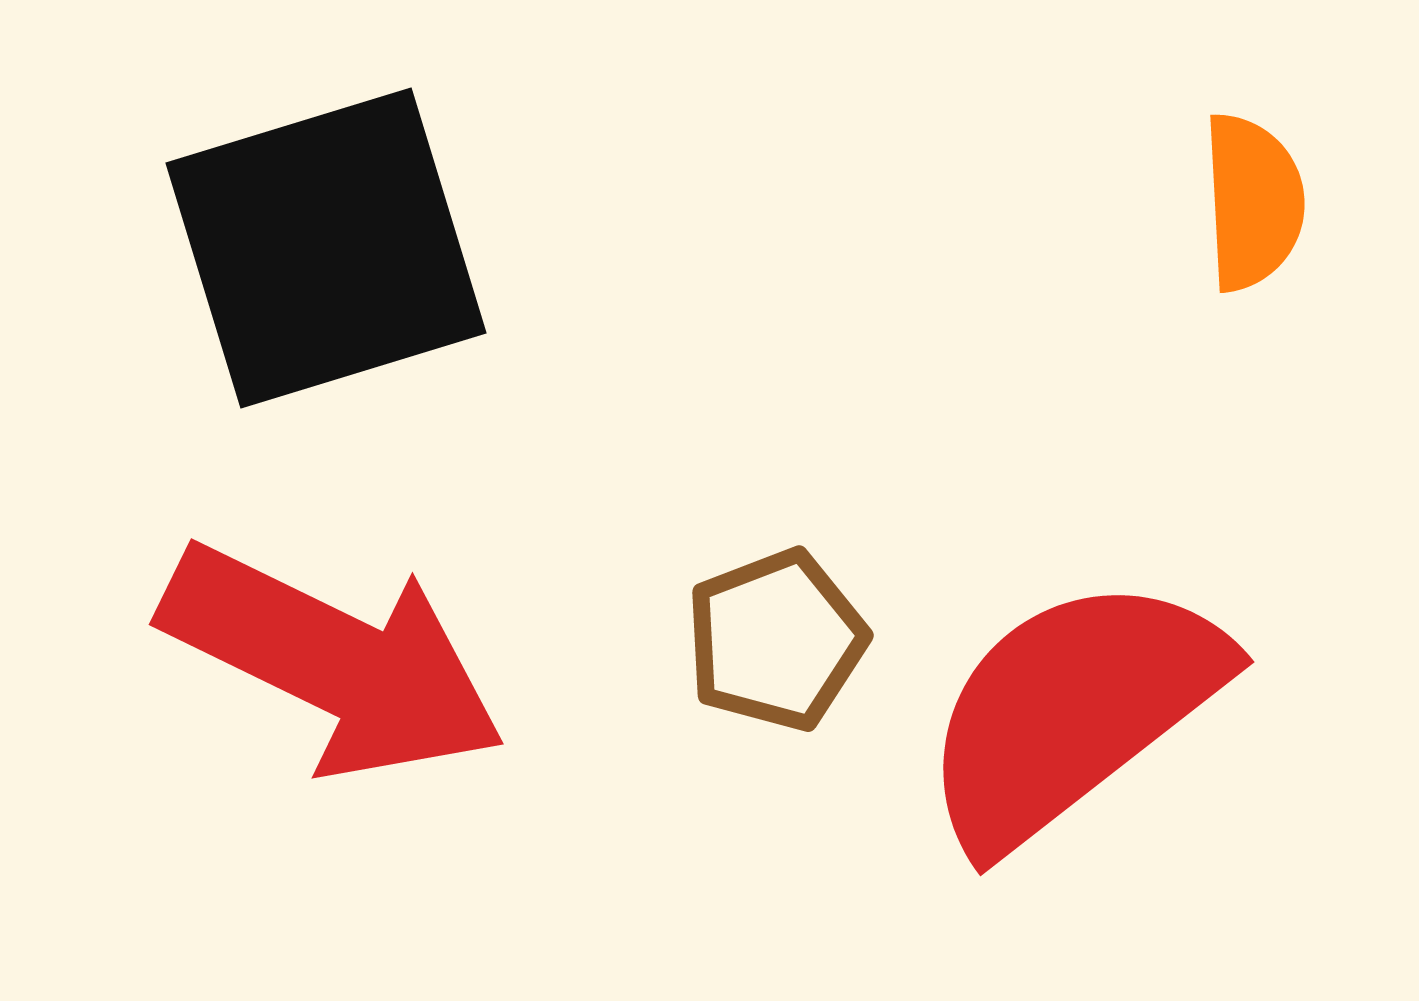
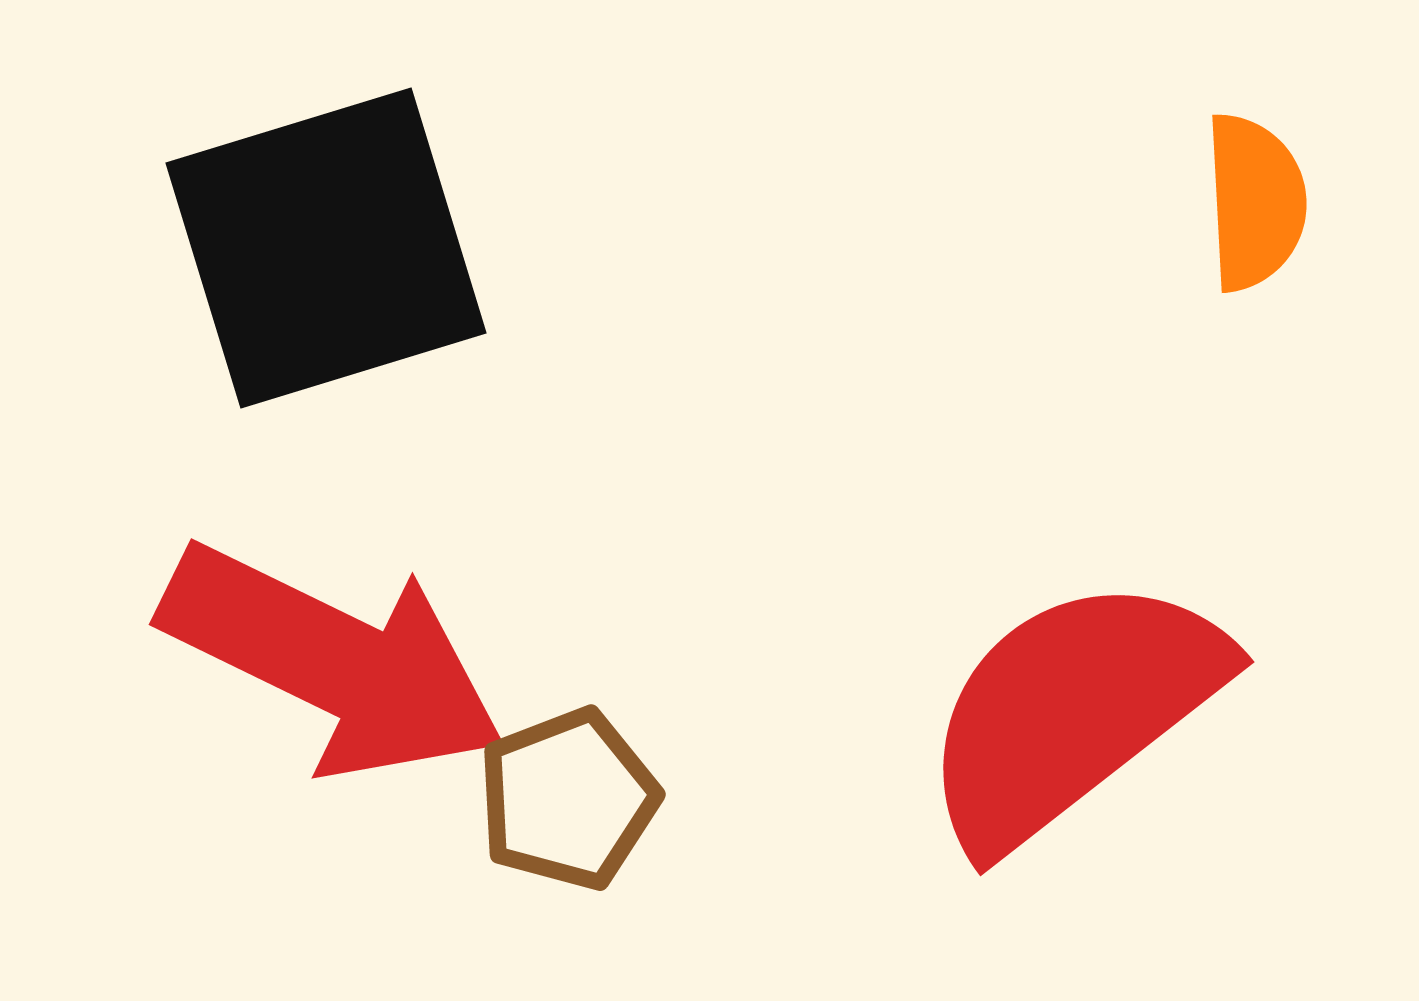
orange semicircle: moved 2 px right
brown pentagon: moved 208 px left, 159 px down
